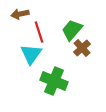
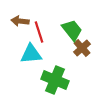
brown arrow: moved 7 px down; rotated 18 degrees clockwise
green trapezoid: rotated 100 degrees clockwise
cyan triangle: rotated 50 degrees clockwise
green cross: moved 1 px right, 1 px up
